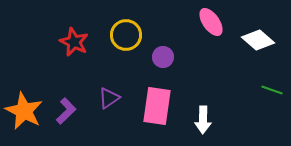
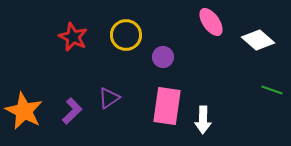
red star: moved 1 px left, 5 px up
pink rectangle: moved 10 px right
purple L-shape: moved 6 px right
